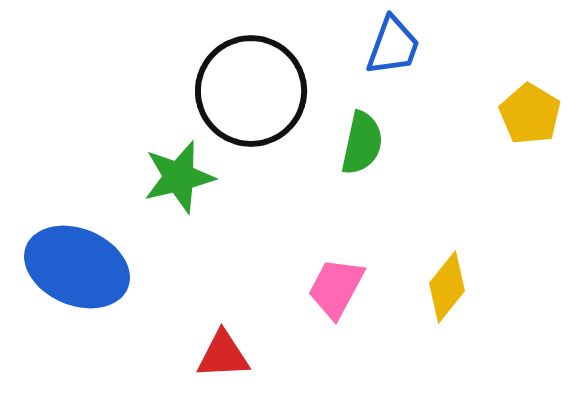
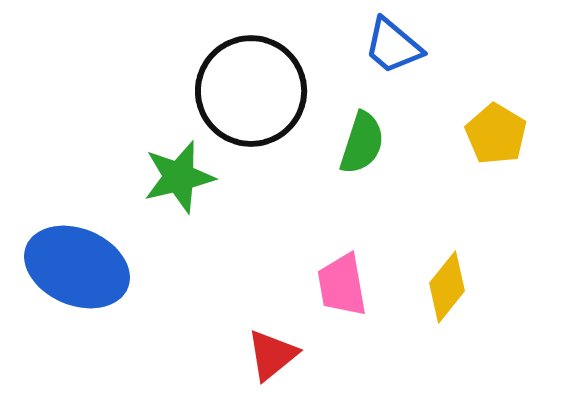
blue trapezoid: rotated 110 degrees clockwise
yellow pentagon: moved 34 px left, 20 px down
green semicircle: rotated 6 degrees clockwise
pink trapezoid: moved 6 px right, 3 px up; rotated 38 degrees counterclockwise
red triangle: moved 49 px right; rotated 36 degrees counterclockwise
